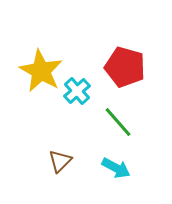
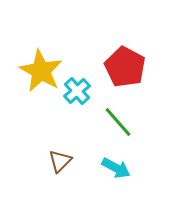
red pentagon: rotated 12 degrees clockwise
